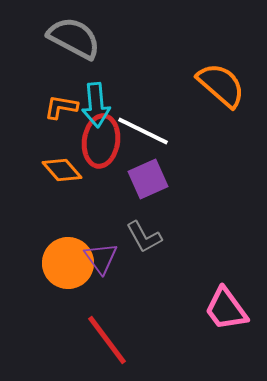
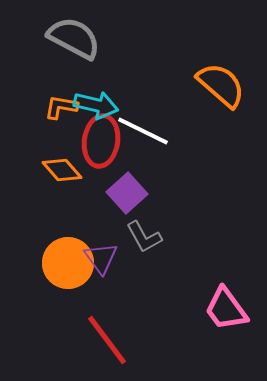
cyan arrow: rotated 72 degrees counterclockwise
purple square: moved 21 px left, 14 px down; rotated 18 degrees counterclockwise
